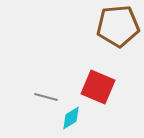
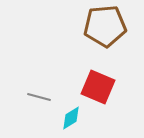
brown pentagon: moved 13 px left
gray line: moved 7 px left
